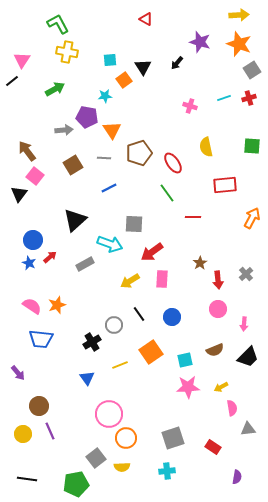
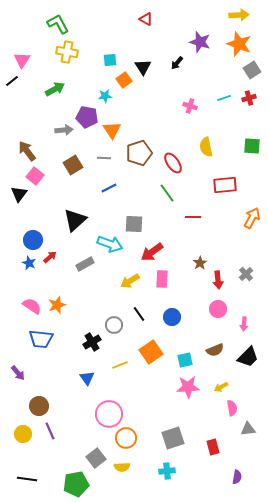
red rectangle at (213, 447): rotated 42 degrees clockwise
